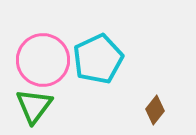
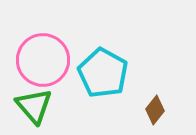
cyan pentagon: moved 5 px right, 14 px down; rotated 18 degrees counterclockwise
green triangle: rotated 18 degrees counterclockwise
